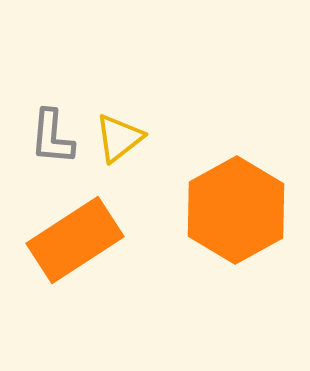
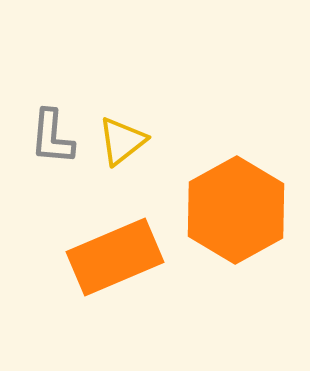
yellow triangle: moved 3 px right, 3 px down
orange rectangle: moved 40 px right, 17 px down; rotated 10 degrees clockwise
